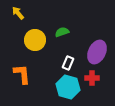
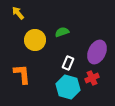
red cross: rotated 24 degrees counterclockwise
